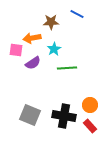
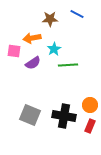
brown star: moved 1 px left, 3 px up
pink square: moved 2 px left, 1 px down
green line: moved 1 px right, 3 px up
red rectangle: rotated 64 degrees clockwise
